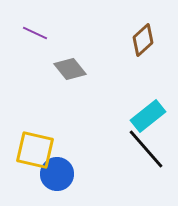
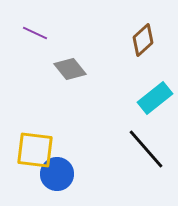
cyan rectangle: moved 7 px right, 18 px up
yellow square: rotated 6 degrees counterclockwise
